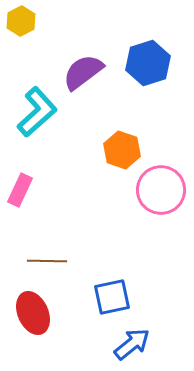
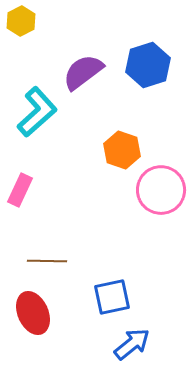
blue hexagon: moved 2 px down
